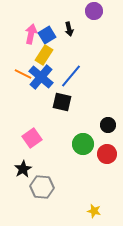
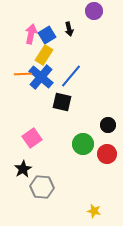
orange line: rotated 30 degrees counterclockwise
